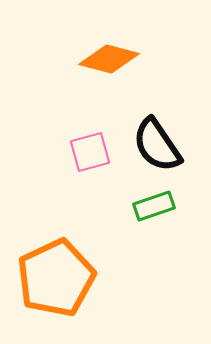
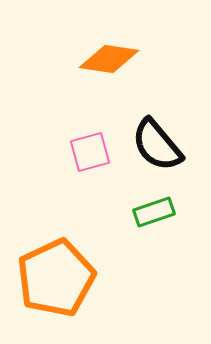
orange diamond: rotated 6 degrees counterclockwise
black semicircle: rotated 6 degrees counterclockwise
green rectangle: moved 6 px down
